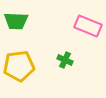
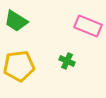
green trapezoid: rotated 30 degrees clockwise
green cross: moved 2 px right, 1 px down
